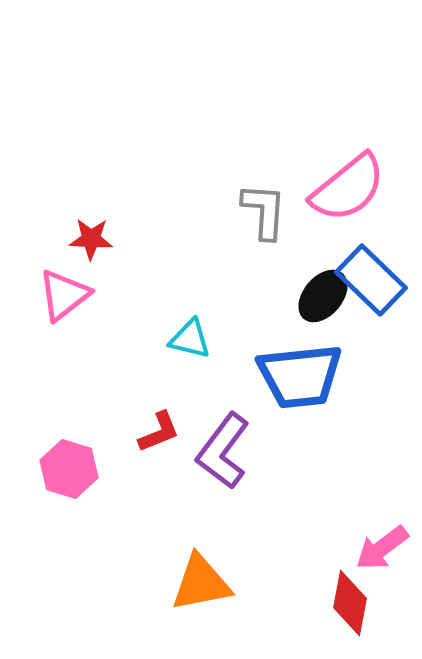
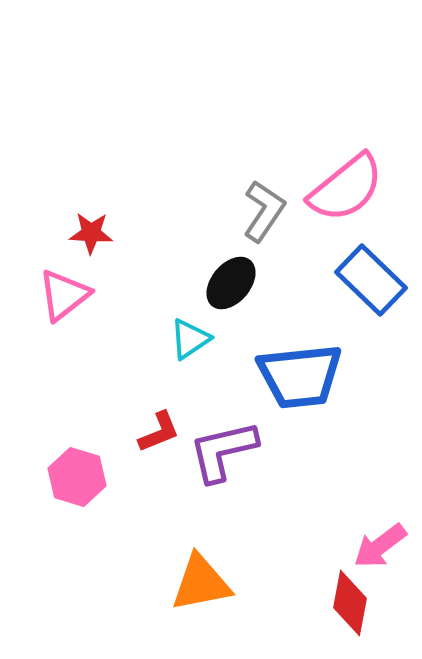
pink semicircle: moved 2 px left
gray L-shape: rotated 30 degrees clockwise
red star: moved 6 px up
black ellipse: moved 92 px left, 13 px up
cyan triangle: rotated 48 degrees counterclockwise
purple L-shape: rotated 40 degrees clockwise
pink hexagon: moved 8 px right, 8 px down
pink arrow: moved 2 px left, 2 px up
